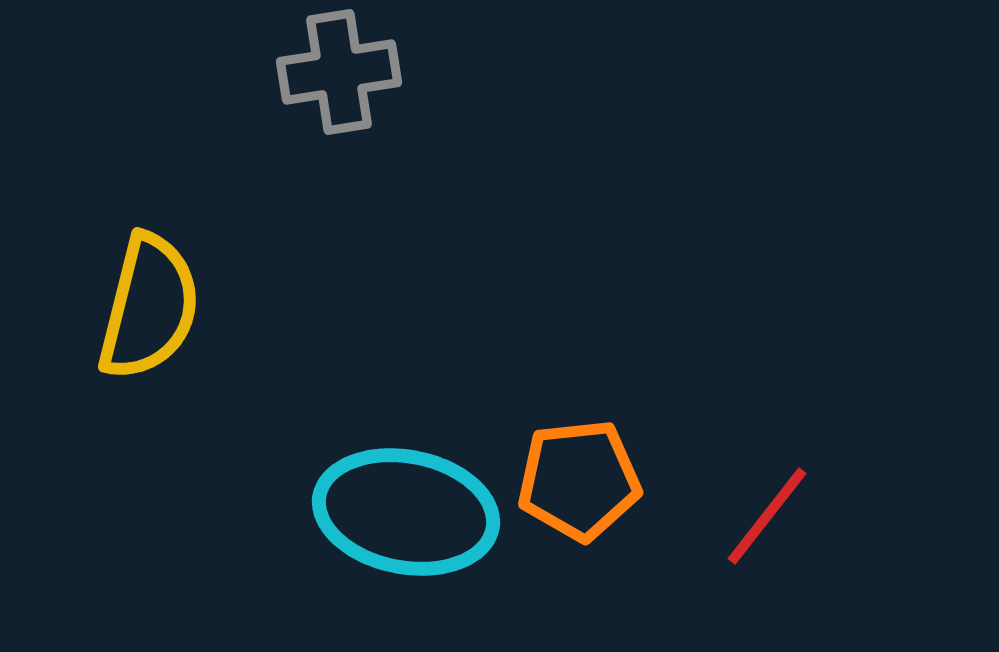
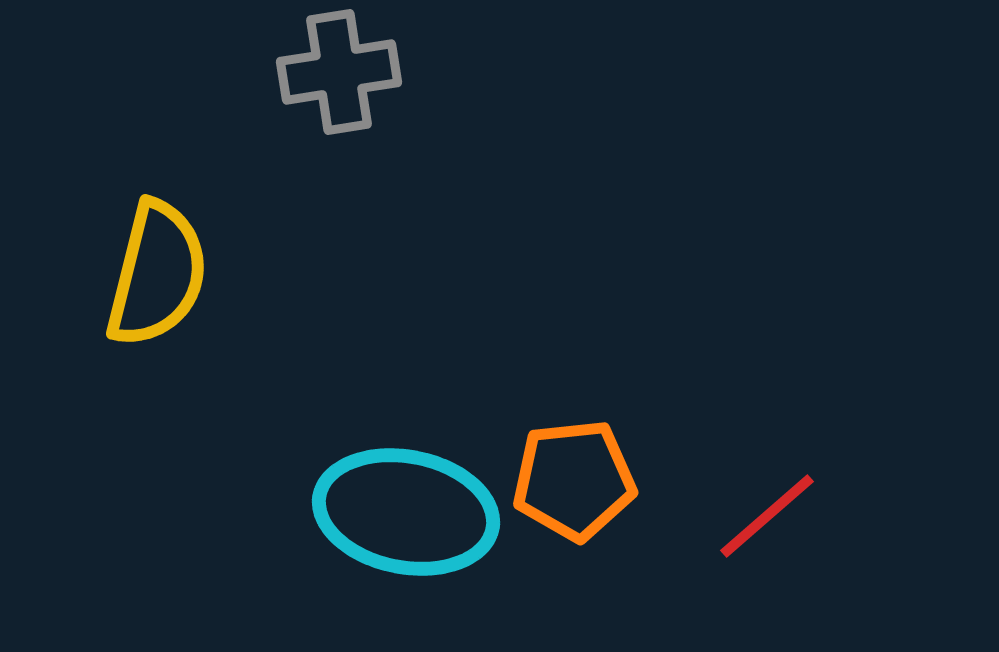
yellow semicircle: moved 8 px right, 33 px up
orange pentagon: moved 5 px left
red line: rotated 11 degrees clockwise
